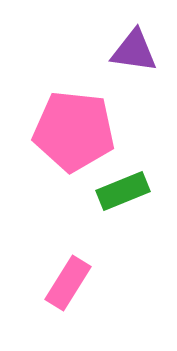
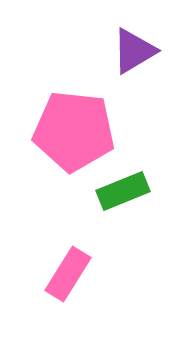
purple triangle: rotated 39 degrees counterclockwise
pink rectangle: moved 9 px up
